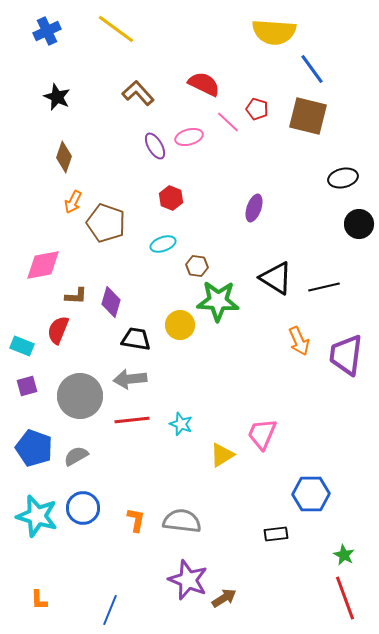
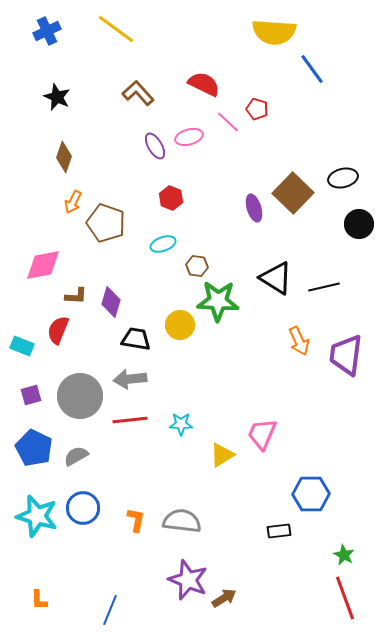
brown square at (308, 116): moved 15 px left, 77 px down; rotated 30 degrees clockwise
purple ellipse at (254, 208): rotated 36 degrees counterclockwise
purple square at (27, 386): moved 4 px right, 9 px down
red line at (132, 420): moved 2 px left
cyan star at (181, 424): rotated 20 degrees counterclockwise
blue pentagon at (34, 448): rotated 6 degrees clockwise
black rectangle at (276, 534): moved 3 px right, 3 px up
